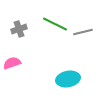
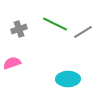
gray line: rotated 18 degrees counterclockwise
cyan ellipse: rotated 10 degrees clockwise
